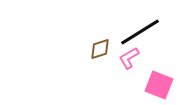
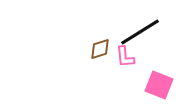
pink L-shape: moved 4 px left, 1 px up; rotated 65 degrees counterclockwise
